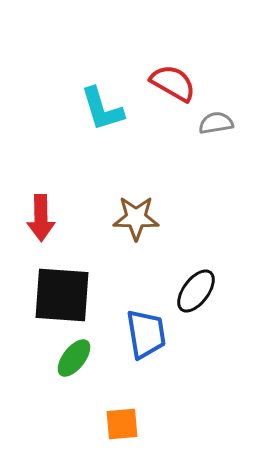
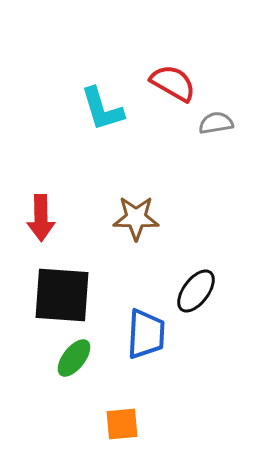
blue trapezoid: rotated 12 degrees clockwise
